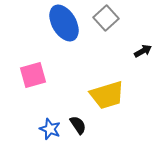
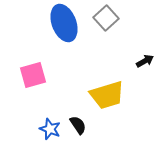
blue ellipse: rotated 9 degrees clockwise
black arrow: moved 2 px right, 10 px down
